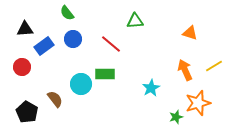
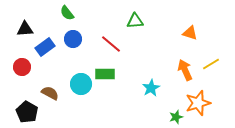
blue rectangle: moved 1 px right, 1 px down
yellow line: moved 3 px left, 2 px up
brown semicircle: moved 5 px left, 6 px up; rotated 24 degrees counterclockwise
